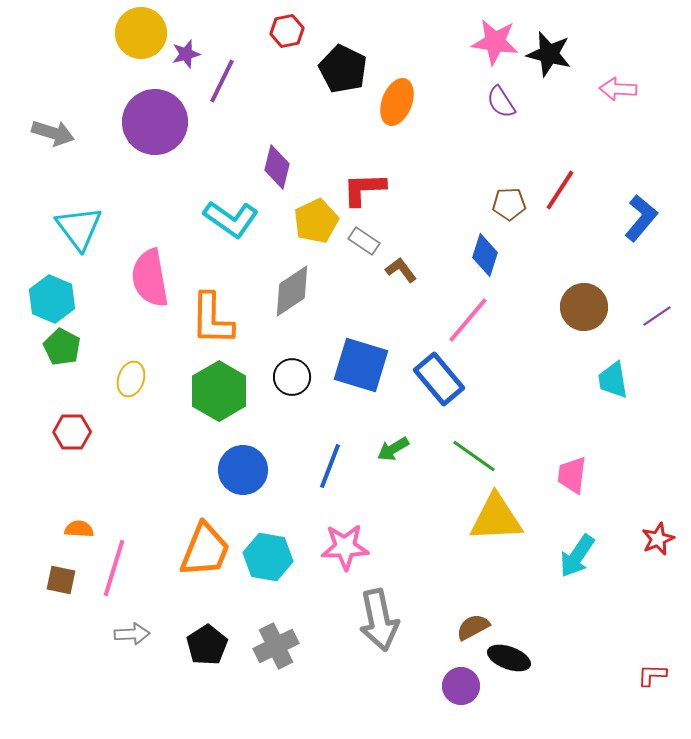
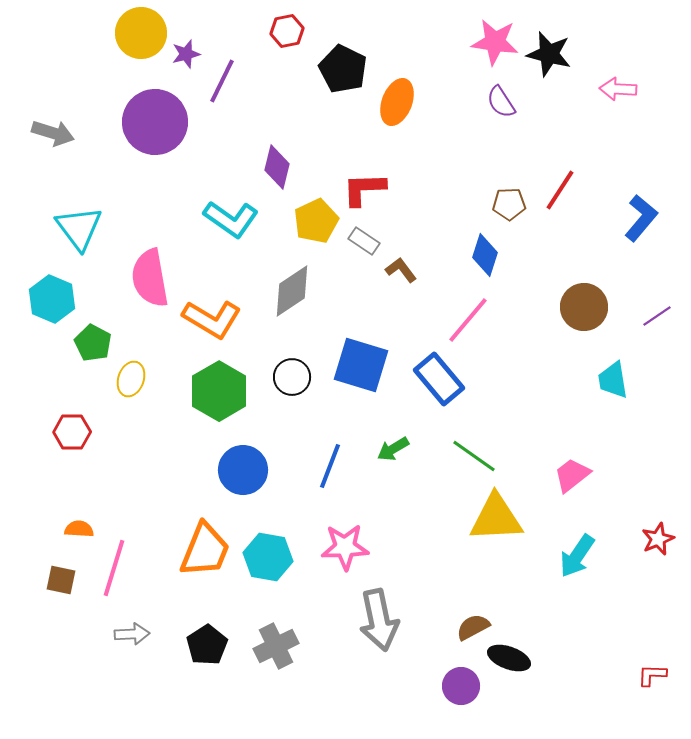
orange L-shape at (212, 319): rotated 60 degrees counterclockwise
green pentagon at (62, 347): moved 31 px right, 4 px up
pink trapezoid at (572, 475): rotated 45 degrees clockwise
